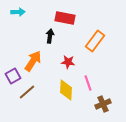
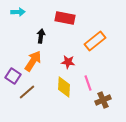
black arrow: moved 9 px left
orange rectangle: rotated 15 degrees clockwise
purple square: rotated 28 degrees counterclockwise
yellow diamond: moved 2 px left, 3 px up
brown cross: moved 4 px up
